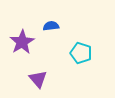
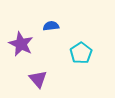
purple star: moved 1 px left, 2 px down; rotated 15 degrees counterclockwise
cyan pentagon: rotated 20 degrees clockwise
